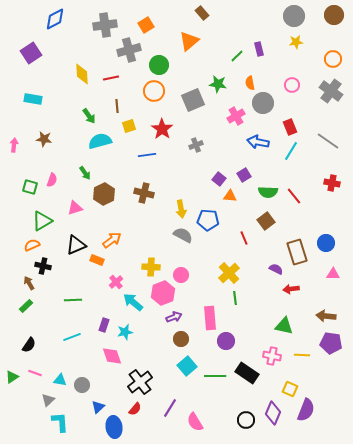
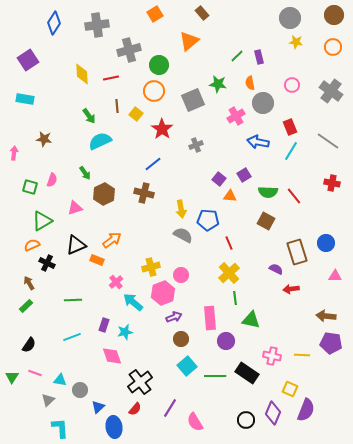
gray circle at (294, 16): moved 4 px left, 2 px down
blue diamond at (55, 19): moved 1 px left, 4 px down; rotated 30 degrees counterclockwise
gray cross at (105, 25): moved 8 px left
orange square at (146, 25): moved 9 px right, 11 px up
yellow star at (296, 42): rotated 16 degrees clockwise
purple rectangle at (259, 49): moved 8 px down
purple square at (31, 53): moved 3 px left, 7 px down
orange circle at (333, 59): moved 12 px up
cyan rectangle at (33, 99): moved 8 px left
yellow square at (129, 126): moved 7 px right, 12 px up; rotated 32 degrees counterclockwise
cyan semicircle at (100, 141): rotated 10 degrees counterclockwise
pink arrow at (14, 145): moved 8 px down
blue line at (147, 155): moved 6 px right, 9 px down; rotated 30 degrees counterclockwise
brown square at (266, 221): rotated 24 degrees counterclockwise
red line at (244, 238): moved 15 px left, 5 px down
black cross at (43, 266): moved 4 px right, 3 px up; rotated 14 degrees clockwise
yellow cross at (151, 267): rotated 18 degrees counterclockwise
pink triangle at (333, 274): moved 2 px right, 2 px down
green triangle at (284, 326): moved 33 px left, 6 px up
green triangle at (12, 377): rotated 24 degrees counterclockwise
gray circle at (82, 385): moved 2 px left, 5 px down
cyan L-shape at (60, 422): moved 6 px down
